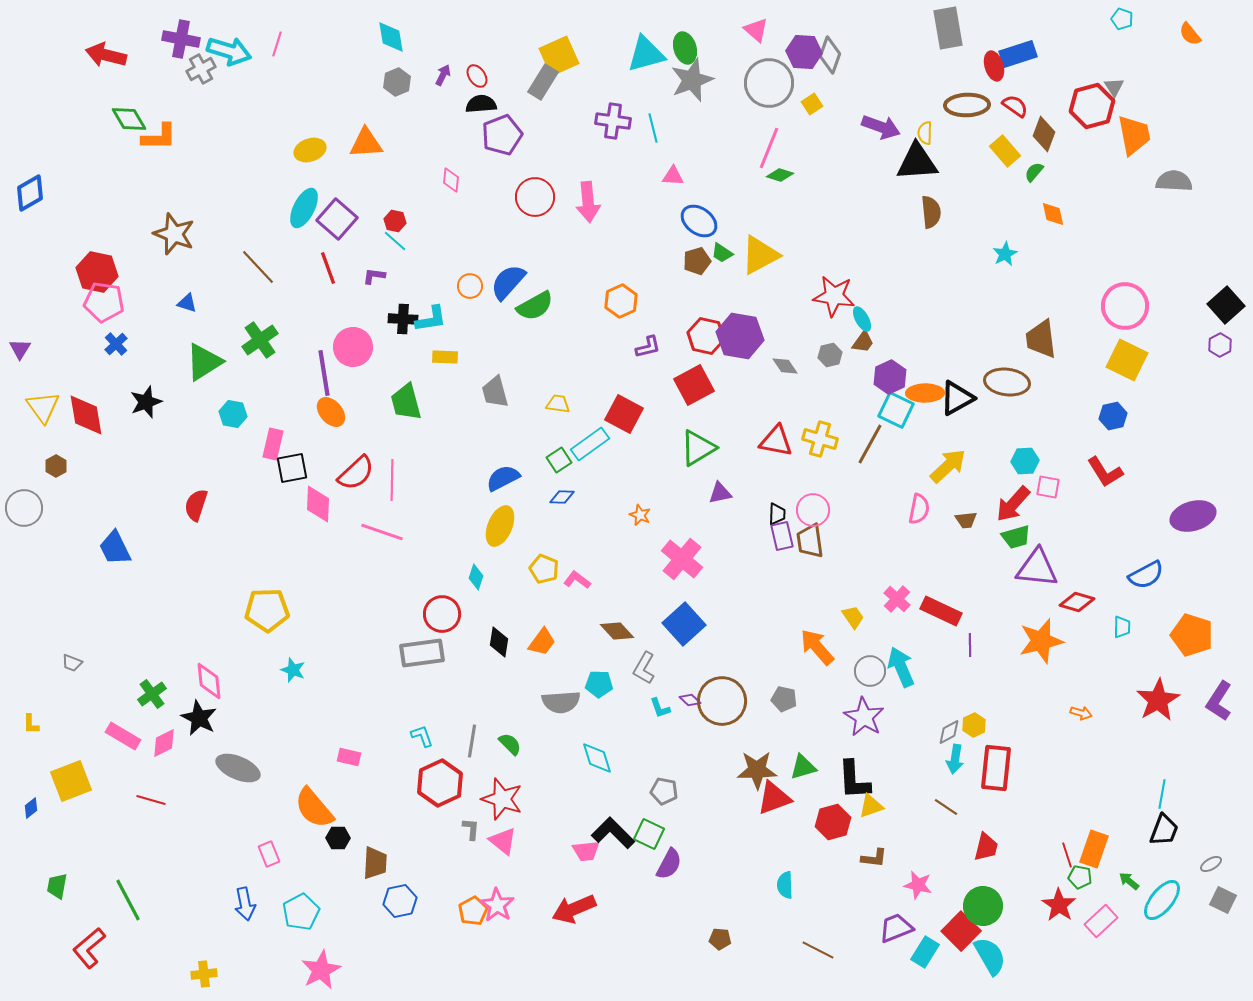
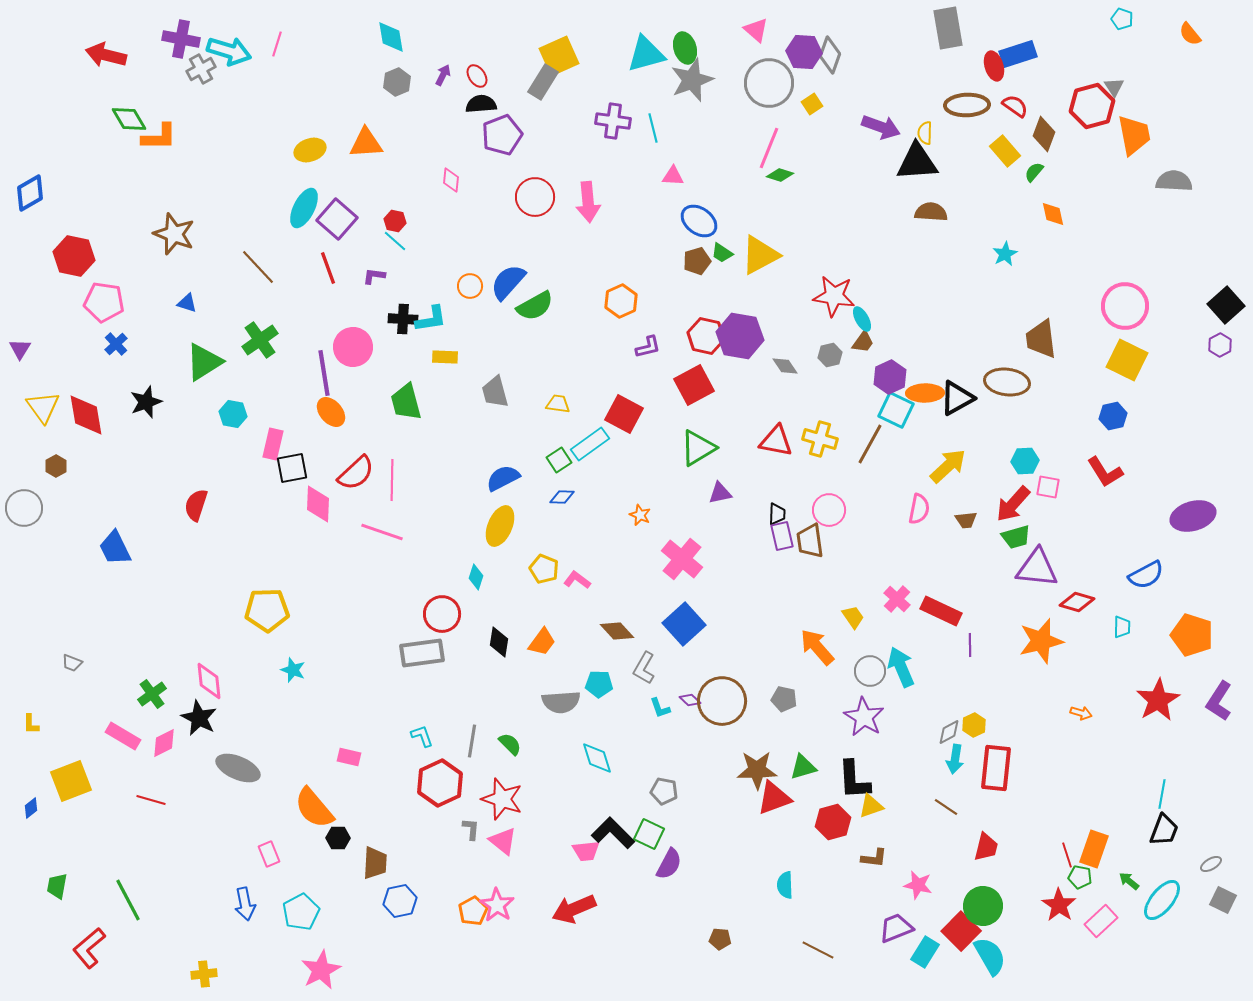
brown semicircle at (931, 212): rotated 80 degrees counterclockwise
red hexagon at (97, 272): moved 23 px left, 16 px up
pink circle at (813, 510): moved 16 px right
